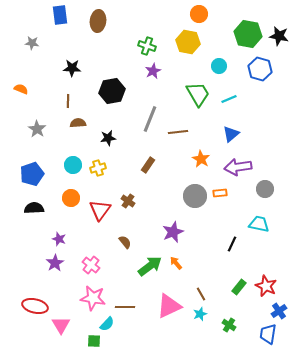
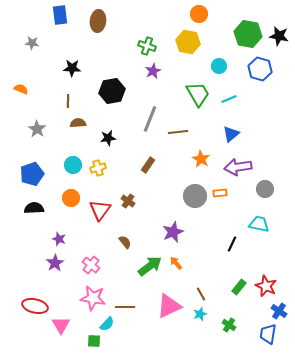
blue cross at (279, 311): rotated 21 degrees counterclockwise
